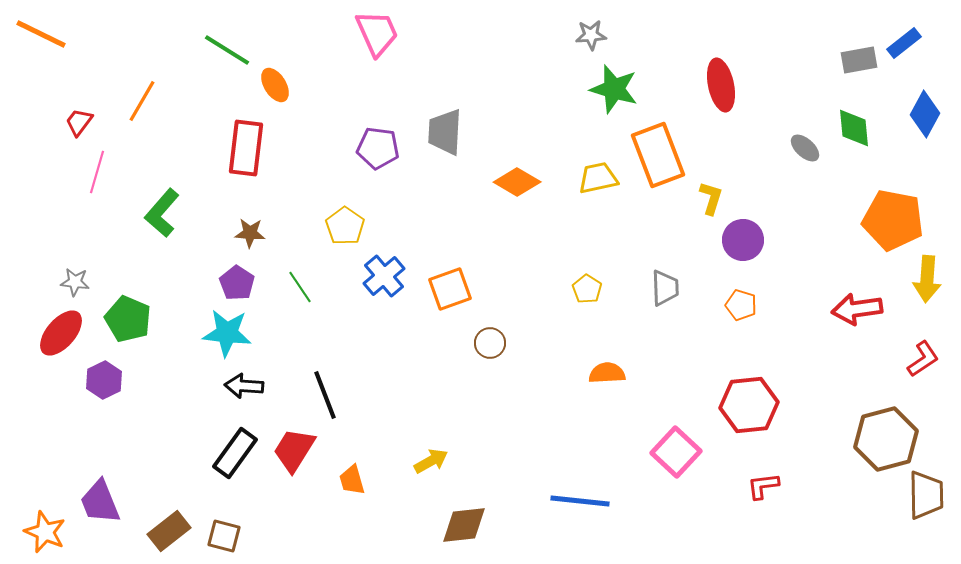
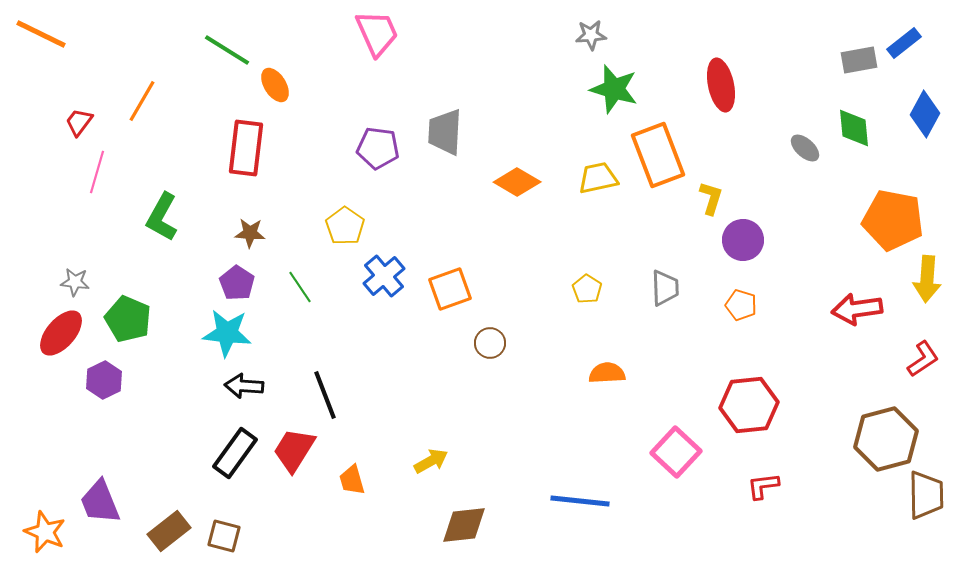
green L-shape at (162, 213): moved 4 px down; rotated 12 degrees counterclockwise
